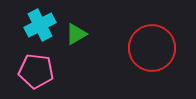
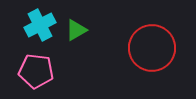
green triangle: moved 4 px up
